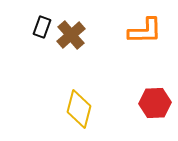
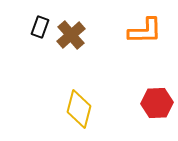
black rectangle: moved 2 px left
red hexagon: moved 2 px right
